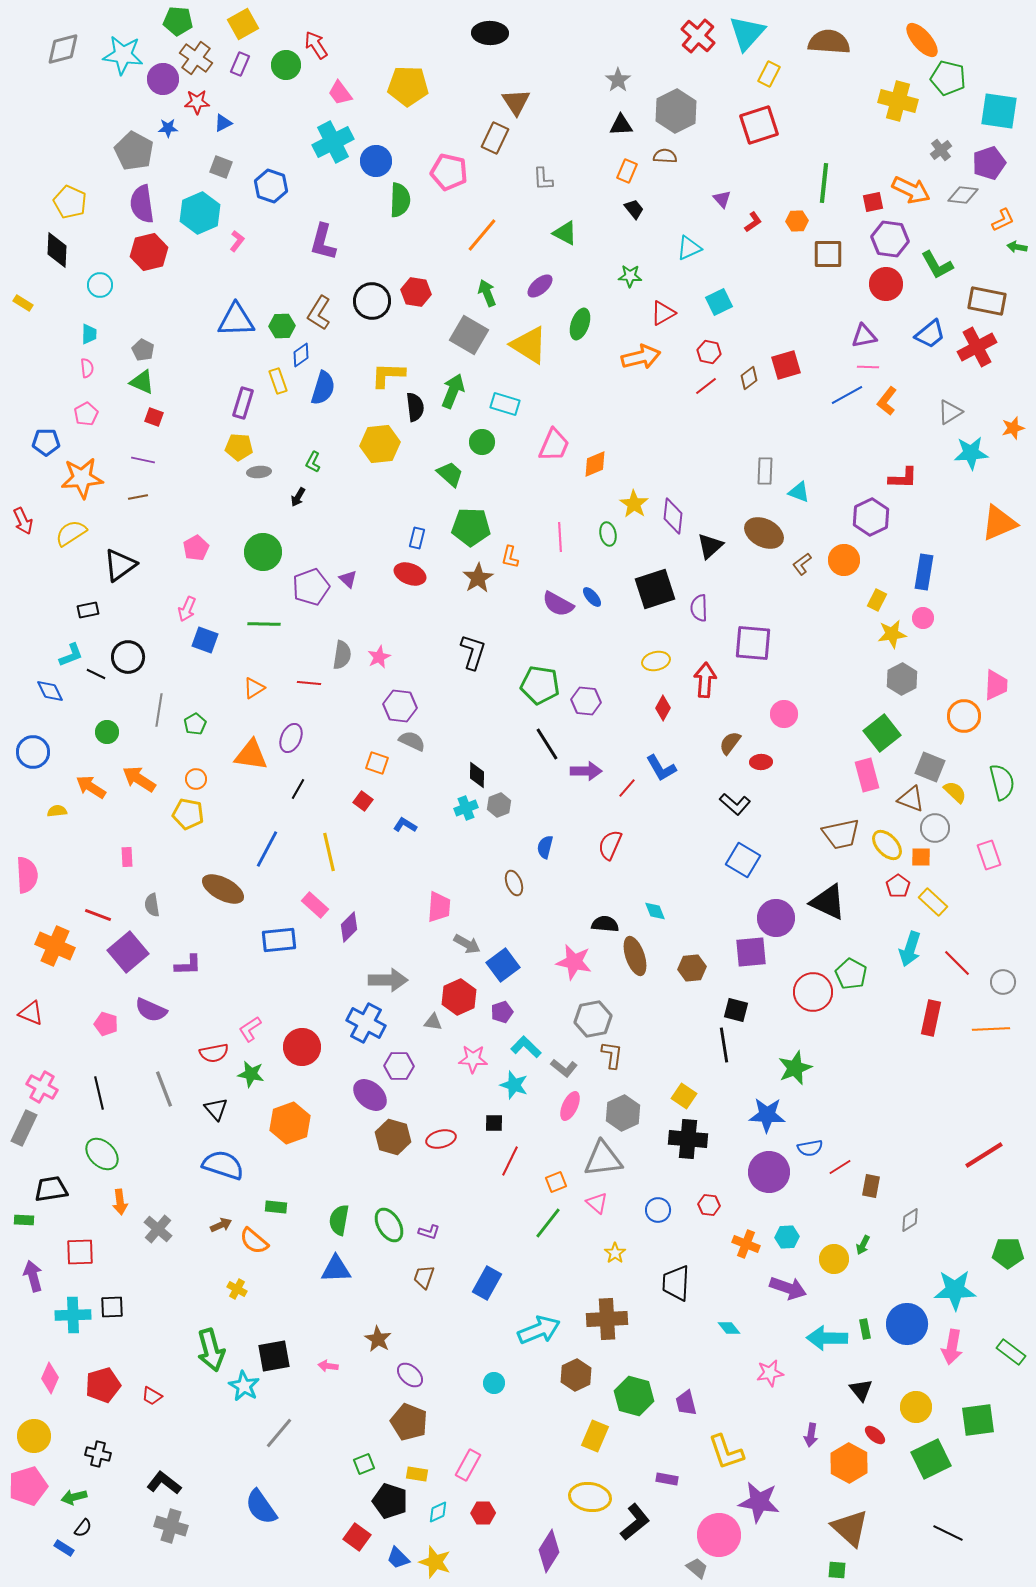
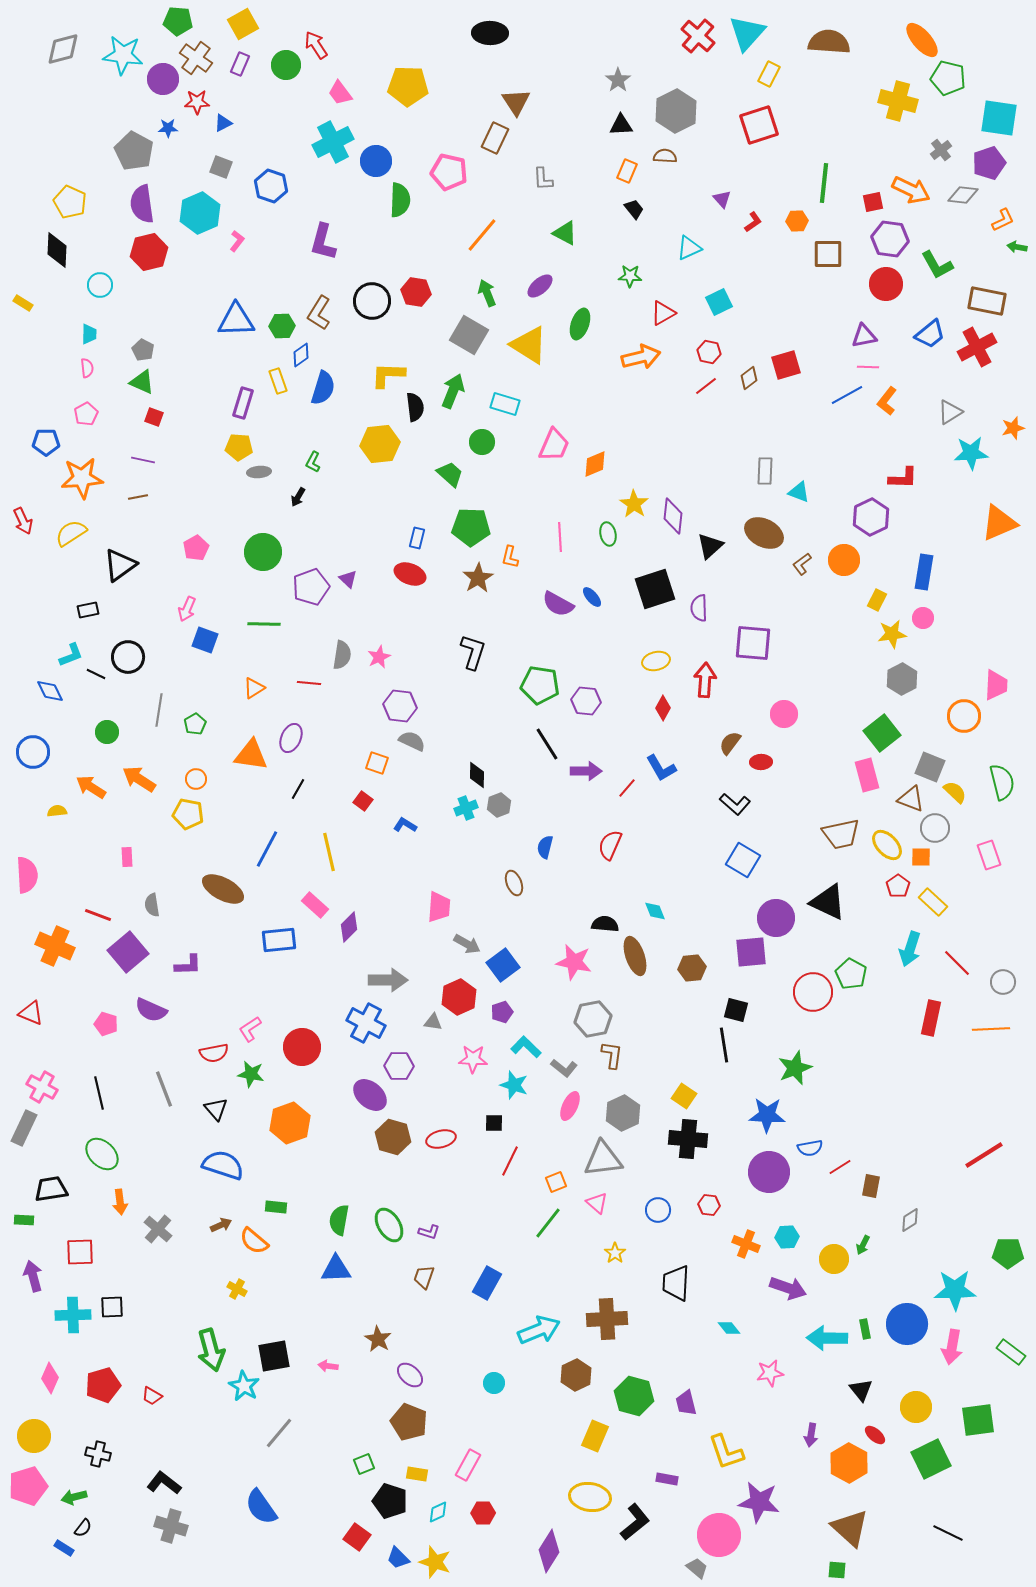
cyan square at (999, 111): moved 7 px down
